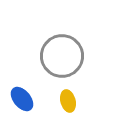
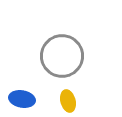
blue ellipse: rotated 40 degrees counterclockwise
